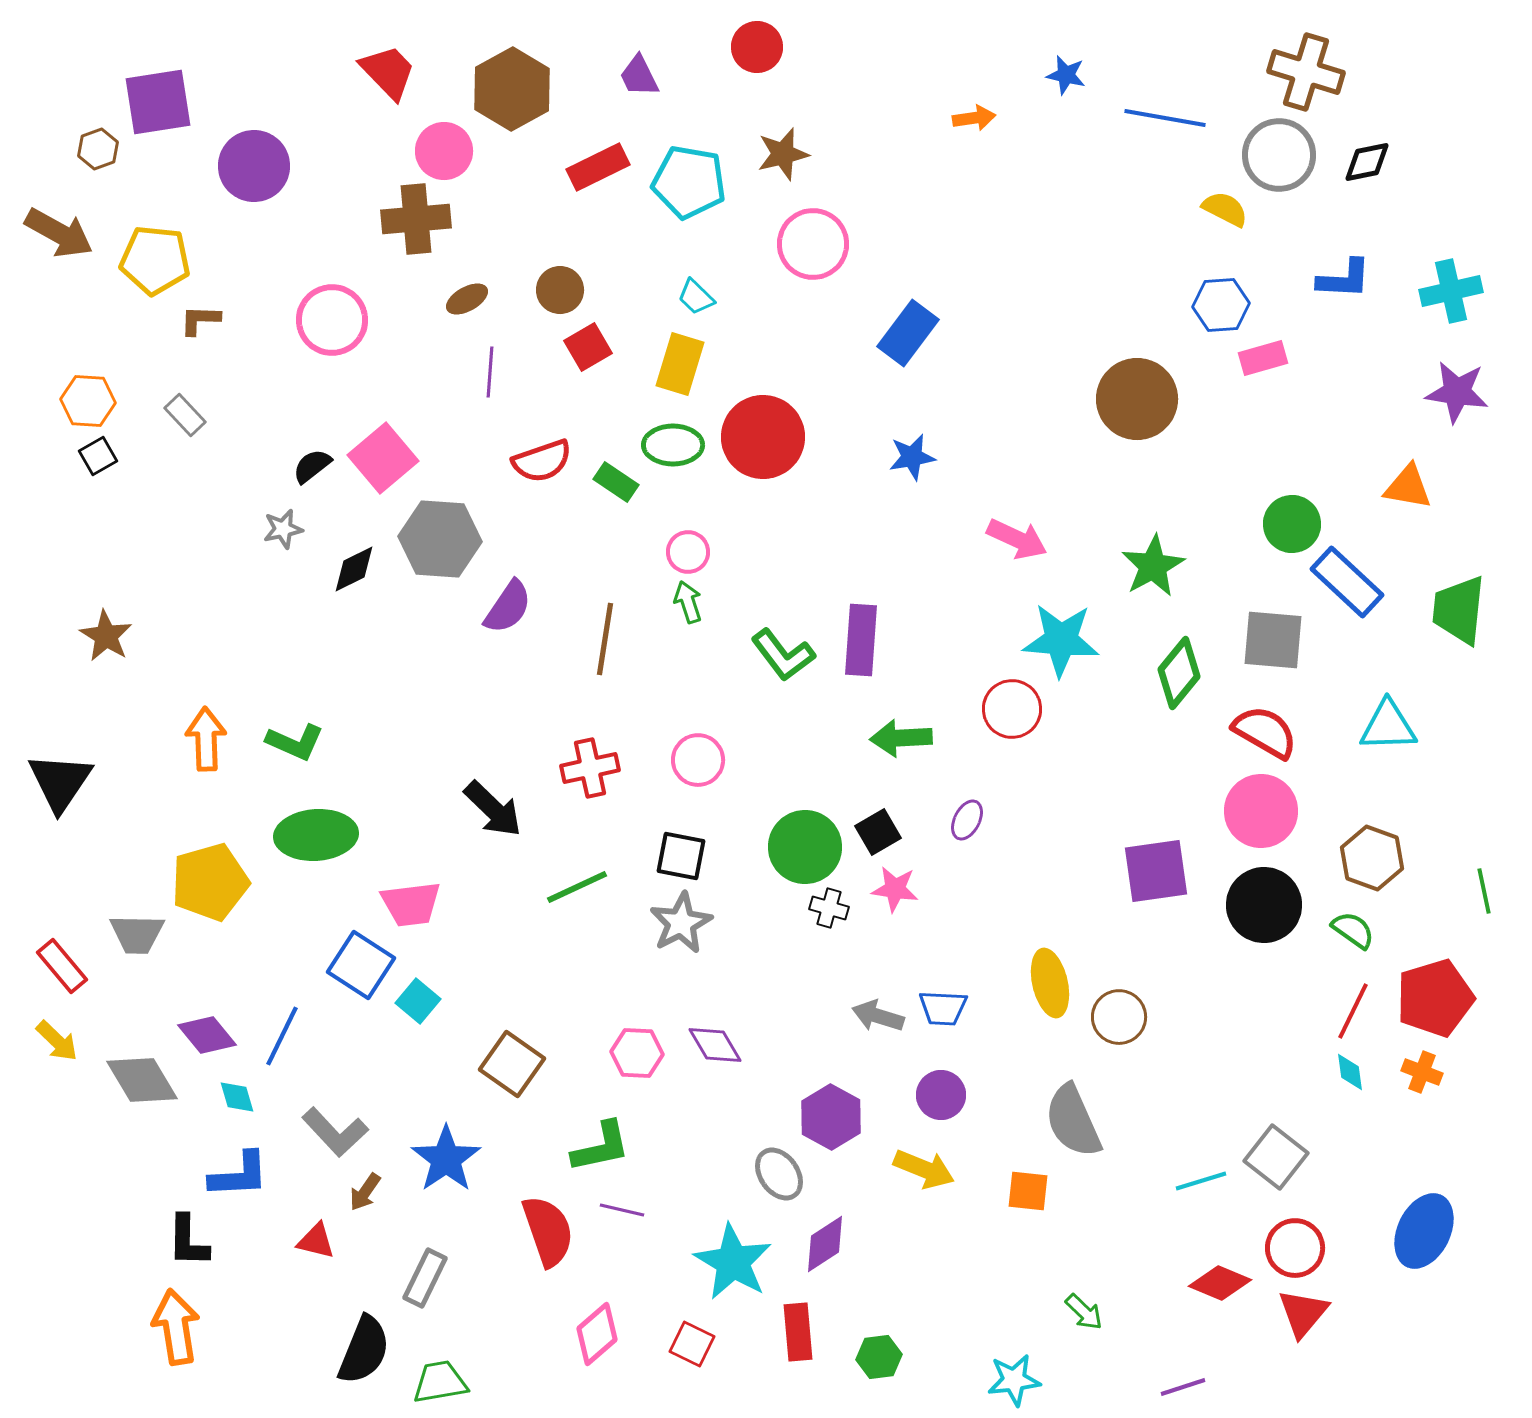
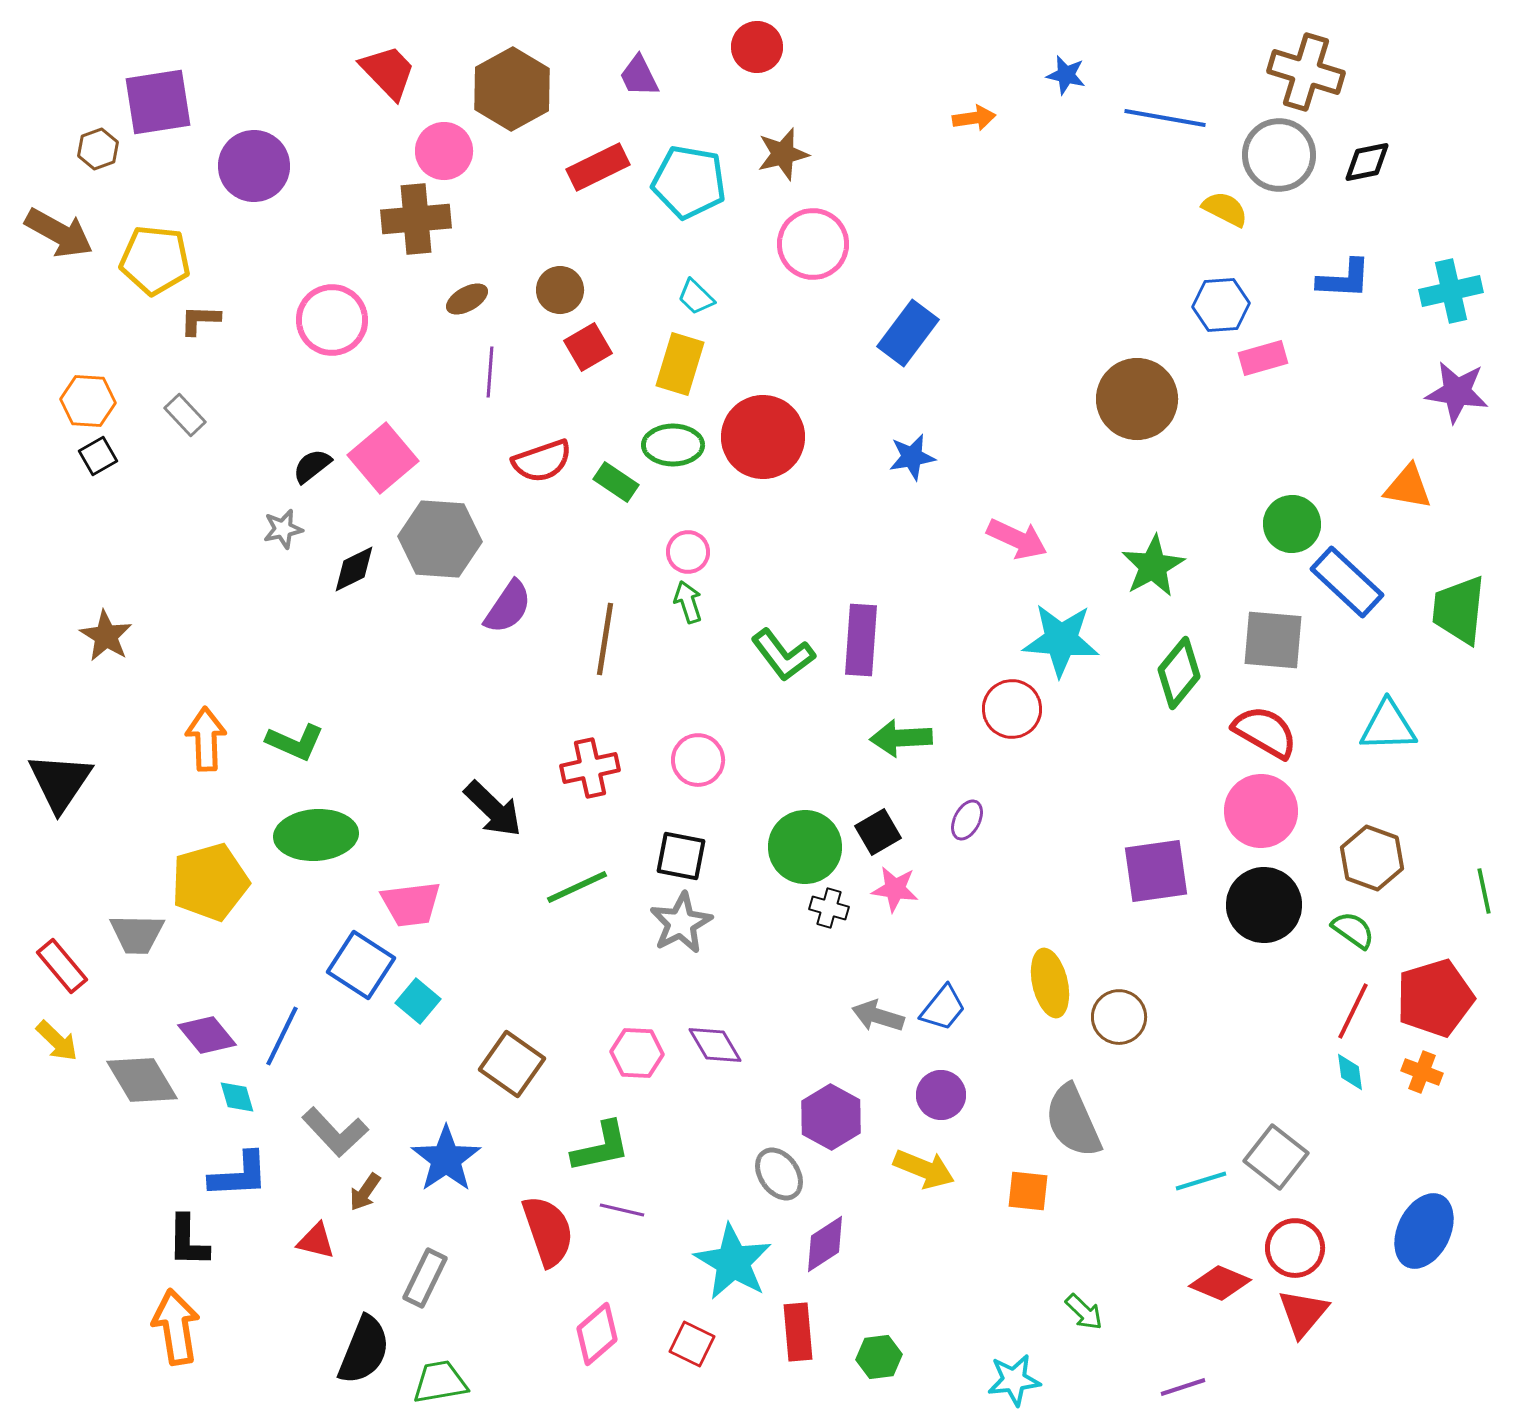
blue trapezoid at (943, 1008): rotated 54 degrees counterclockwise
